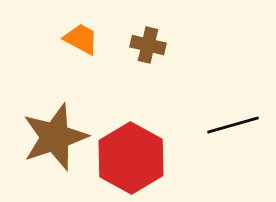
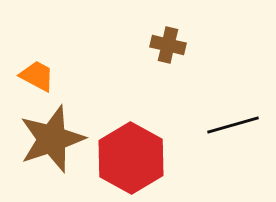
orange trapezoid: moved 44 px left, 37 px down
brown cross: moved 20 px right
brown star: moved 3 px left, 2 px down
